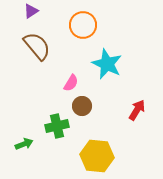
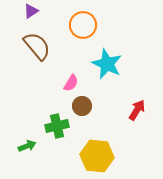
green arrow: moved 3 px right, 2 px down
